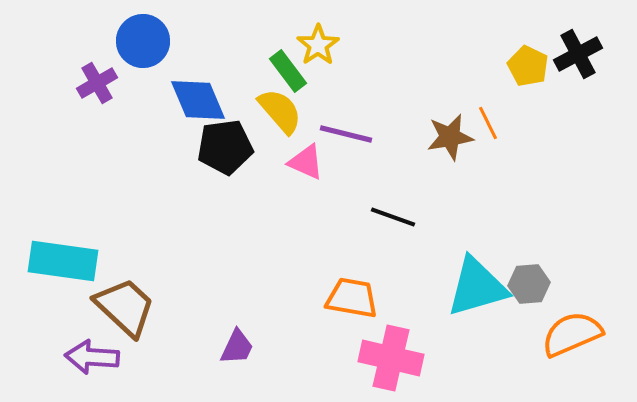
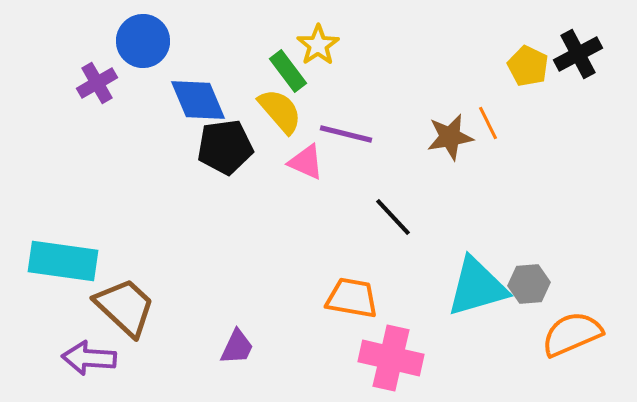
black line: rotated 27 degrees clockwise
purple arrow: moved 3 px left, 1 px down
